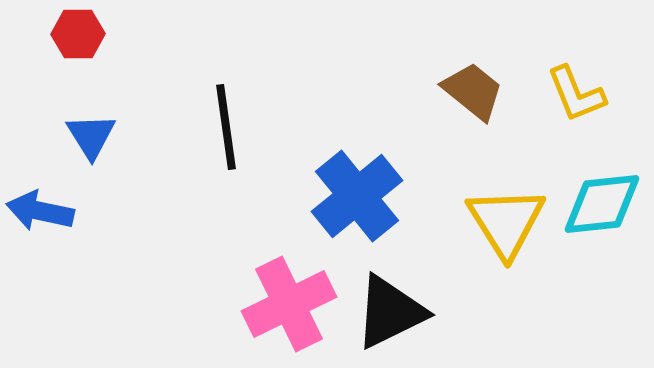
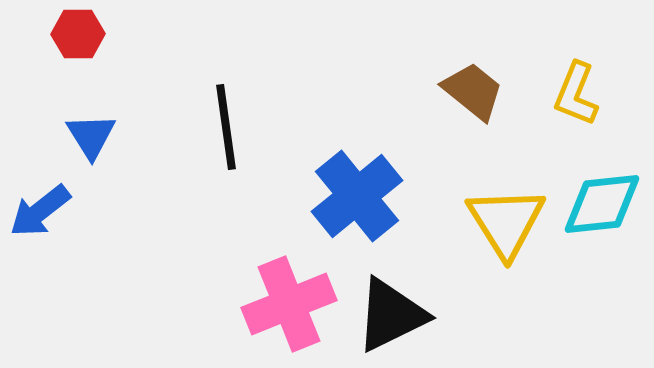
yellow L-shape: rotated 44 degrees clockwise
blue arrow: rotated 50 degrees counterclockwise
pink cross: rotated 4 degrees clockwise
black triangle: moved 1 px right, 3 px down
